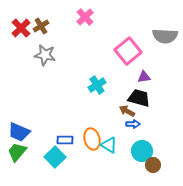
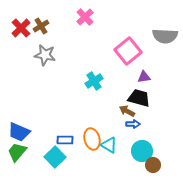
cyan cross: moved 3 px left, 4 px up
